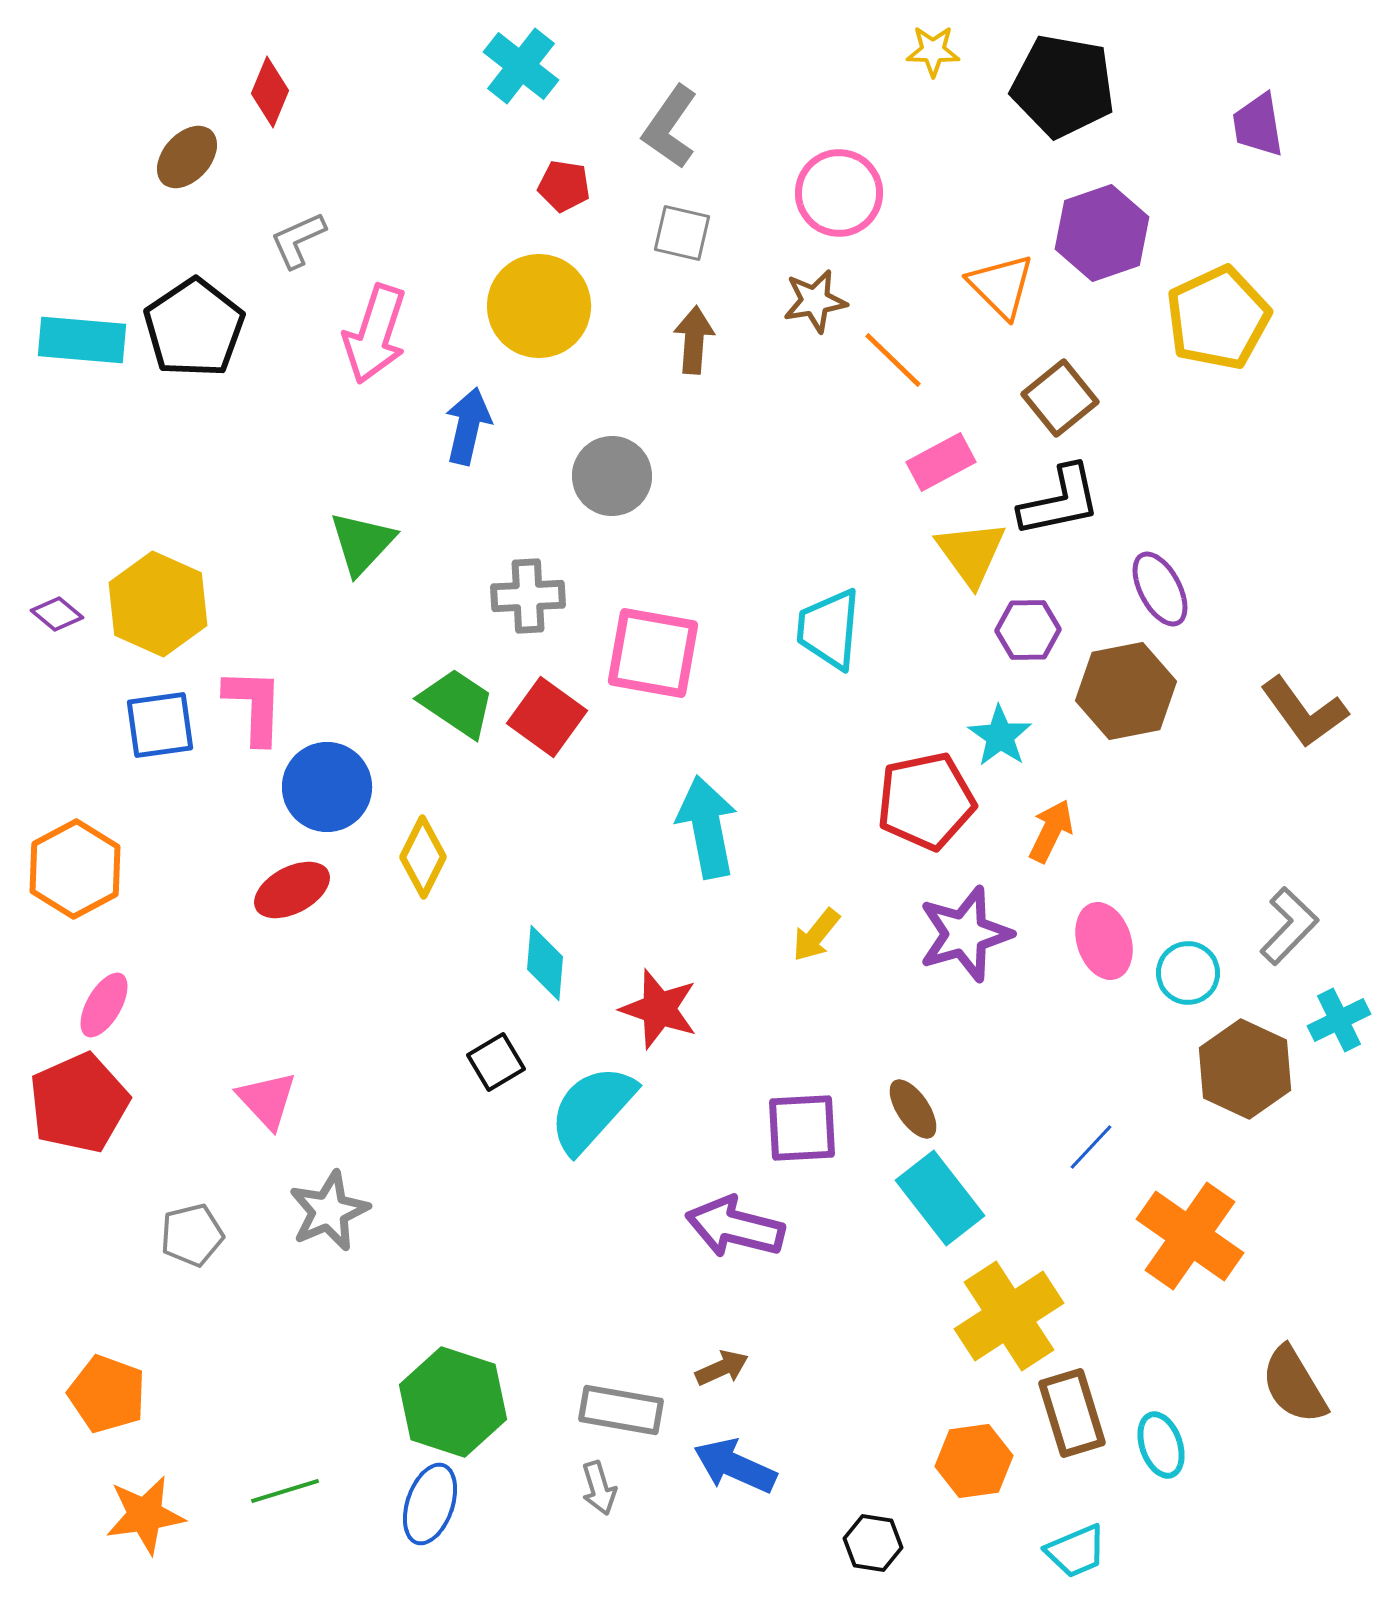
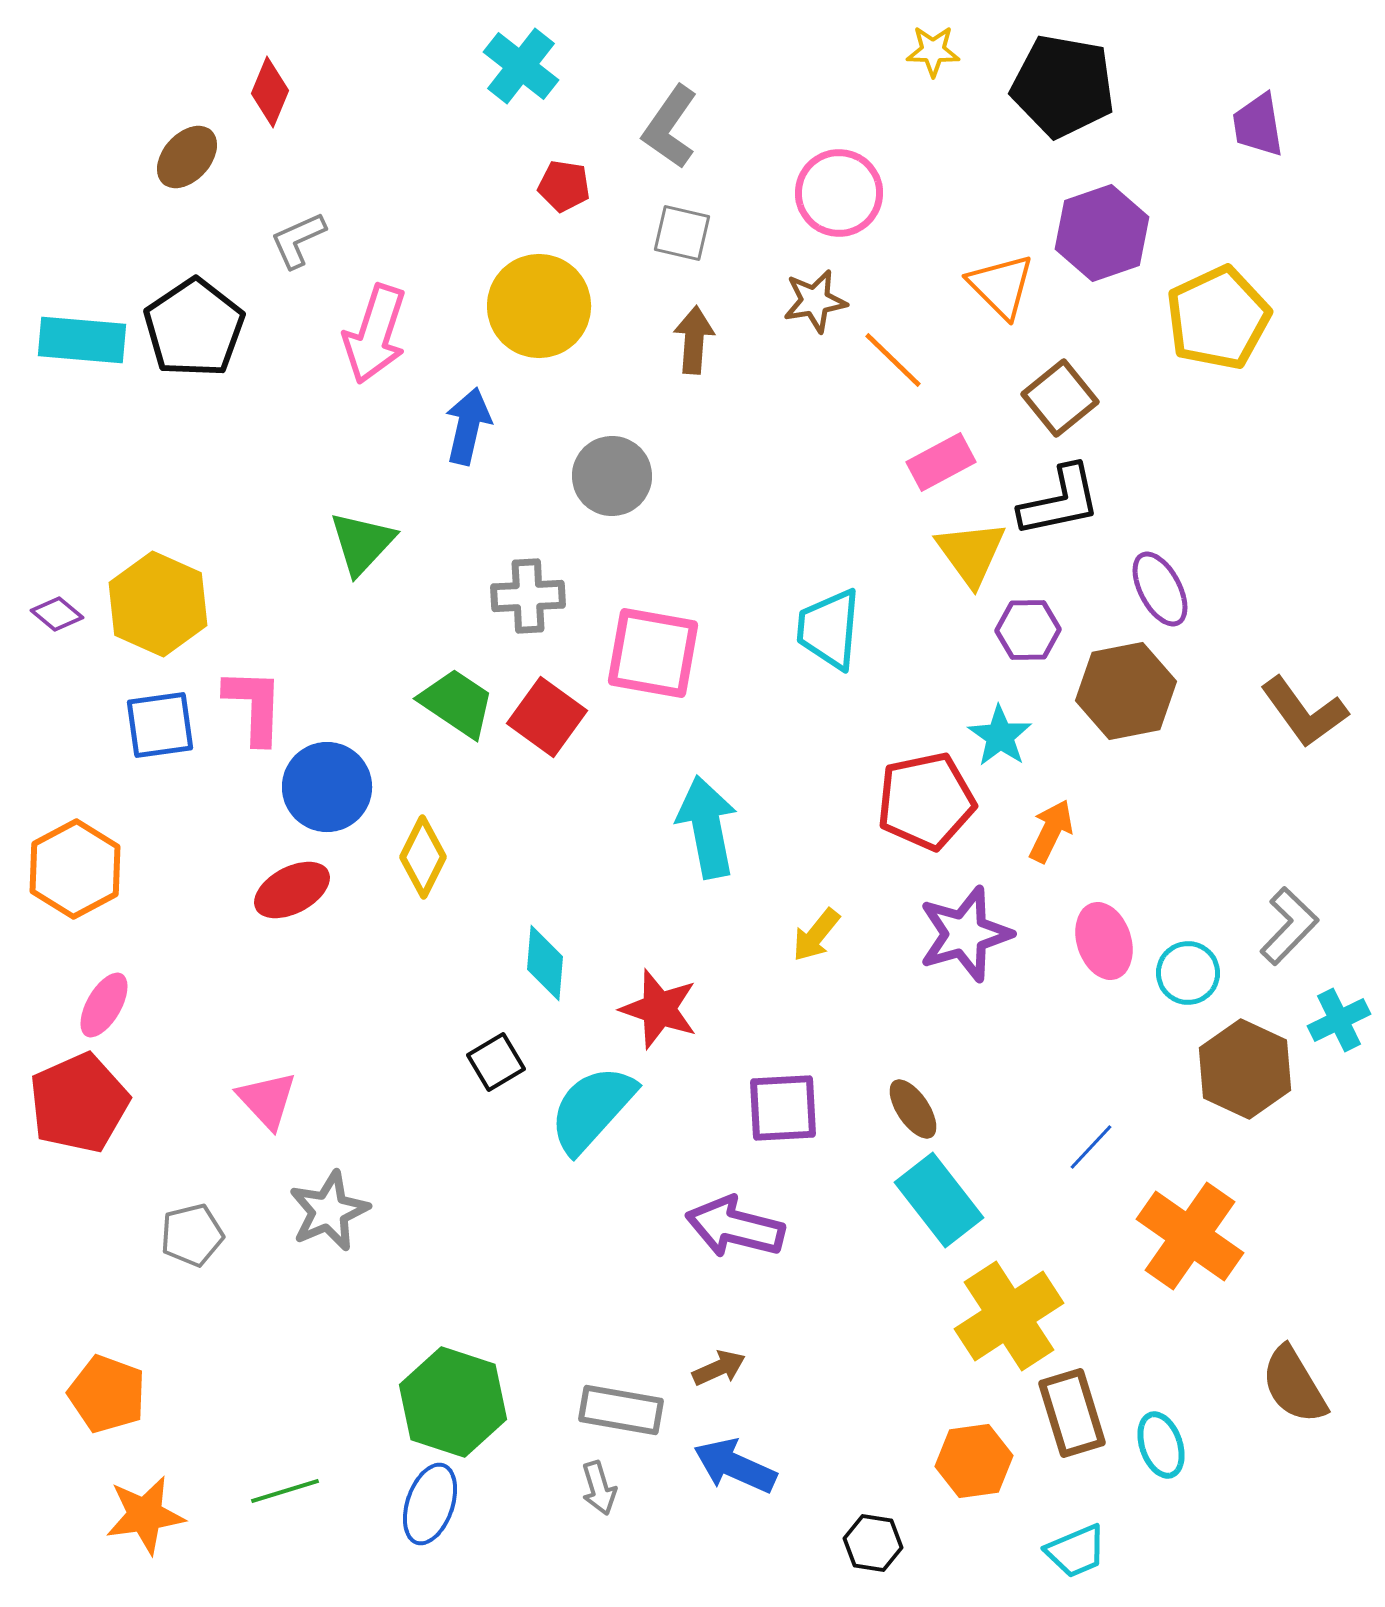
purple square at (802, 1128): moved 19 px left, 20 px up
cyan rectangle at (940, 1198): moved 1 px left, 2 px down
brown arrow at (722, 1368): moved 3 px left
